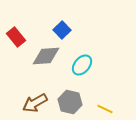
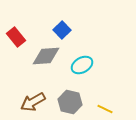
cyan ellipse: rotated 20 degrees clockwise
brown arrow: moved 2 px left, 1 px up
